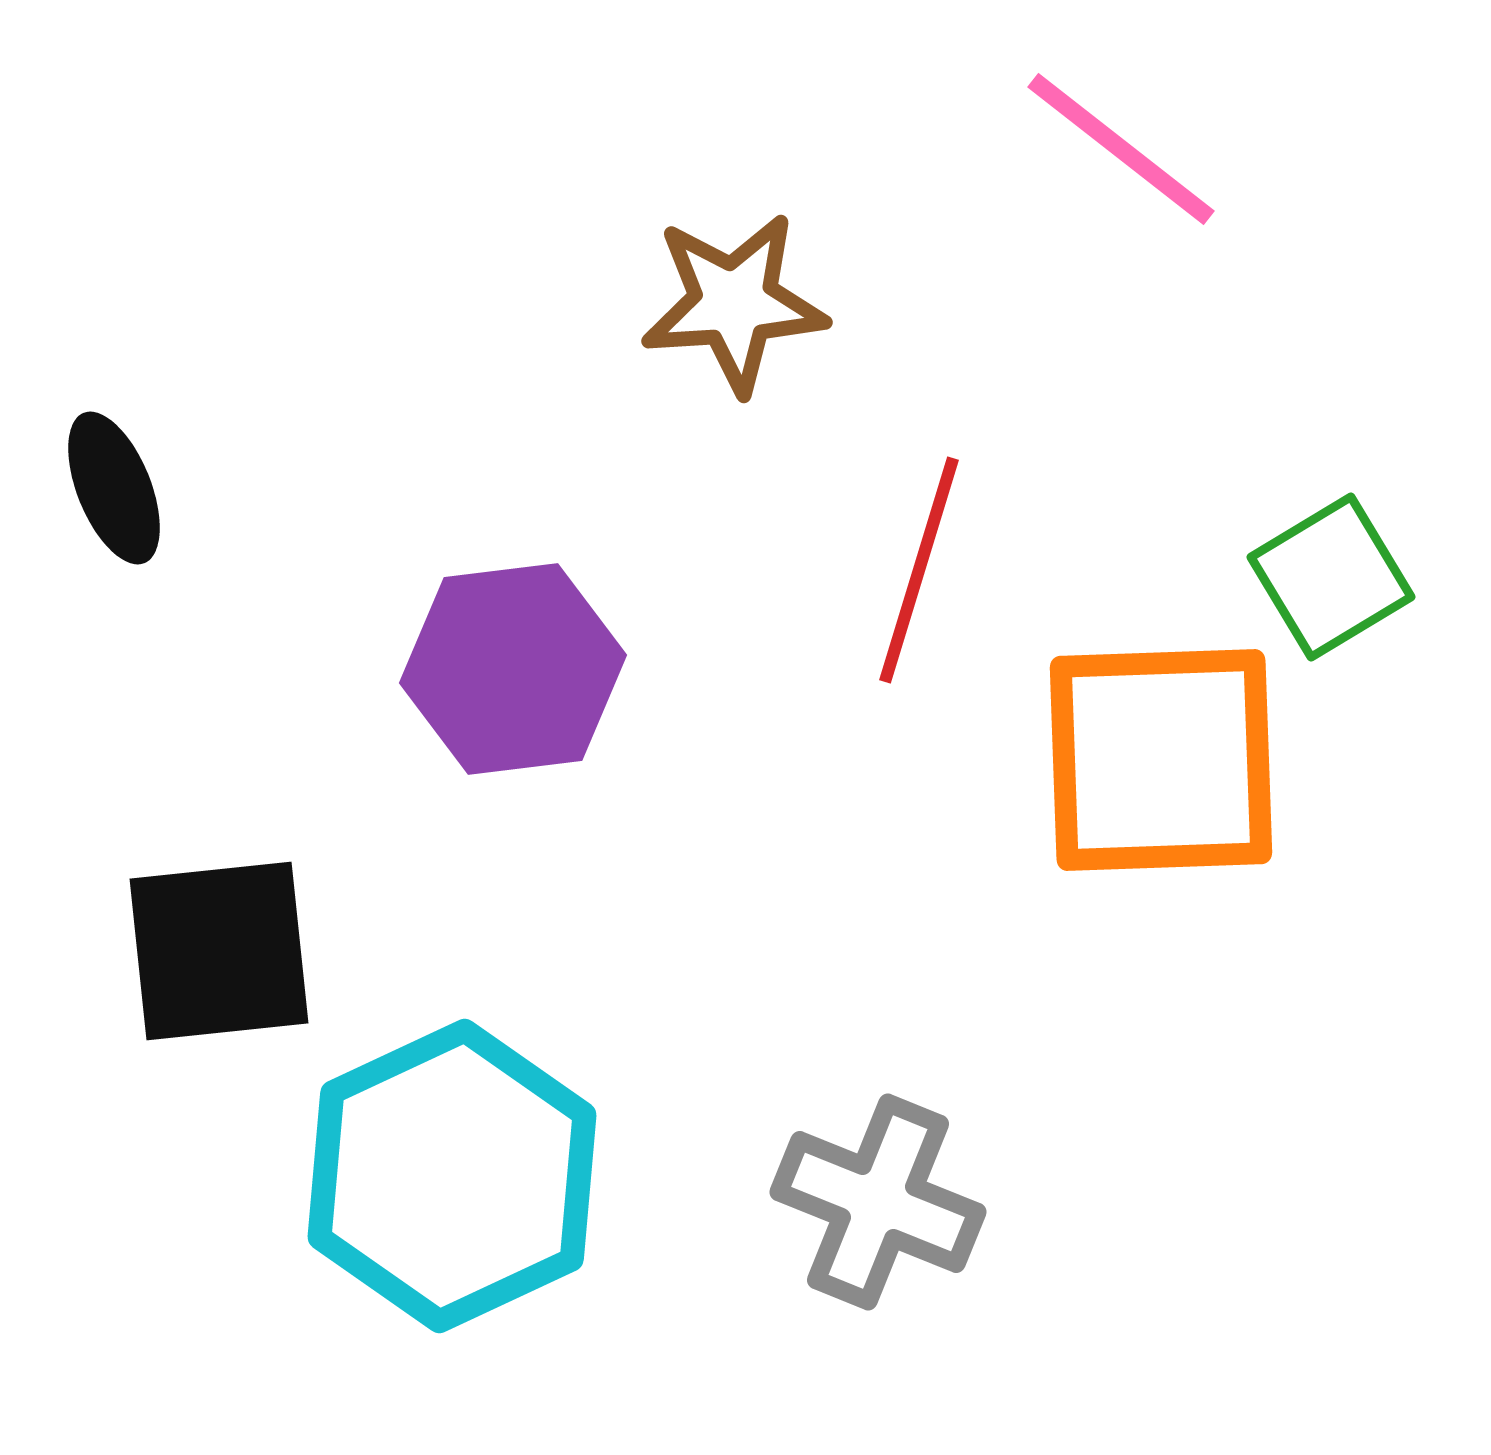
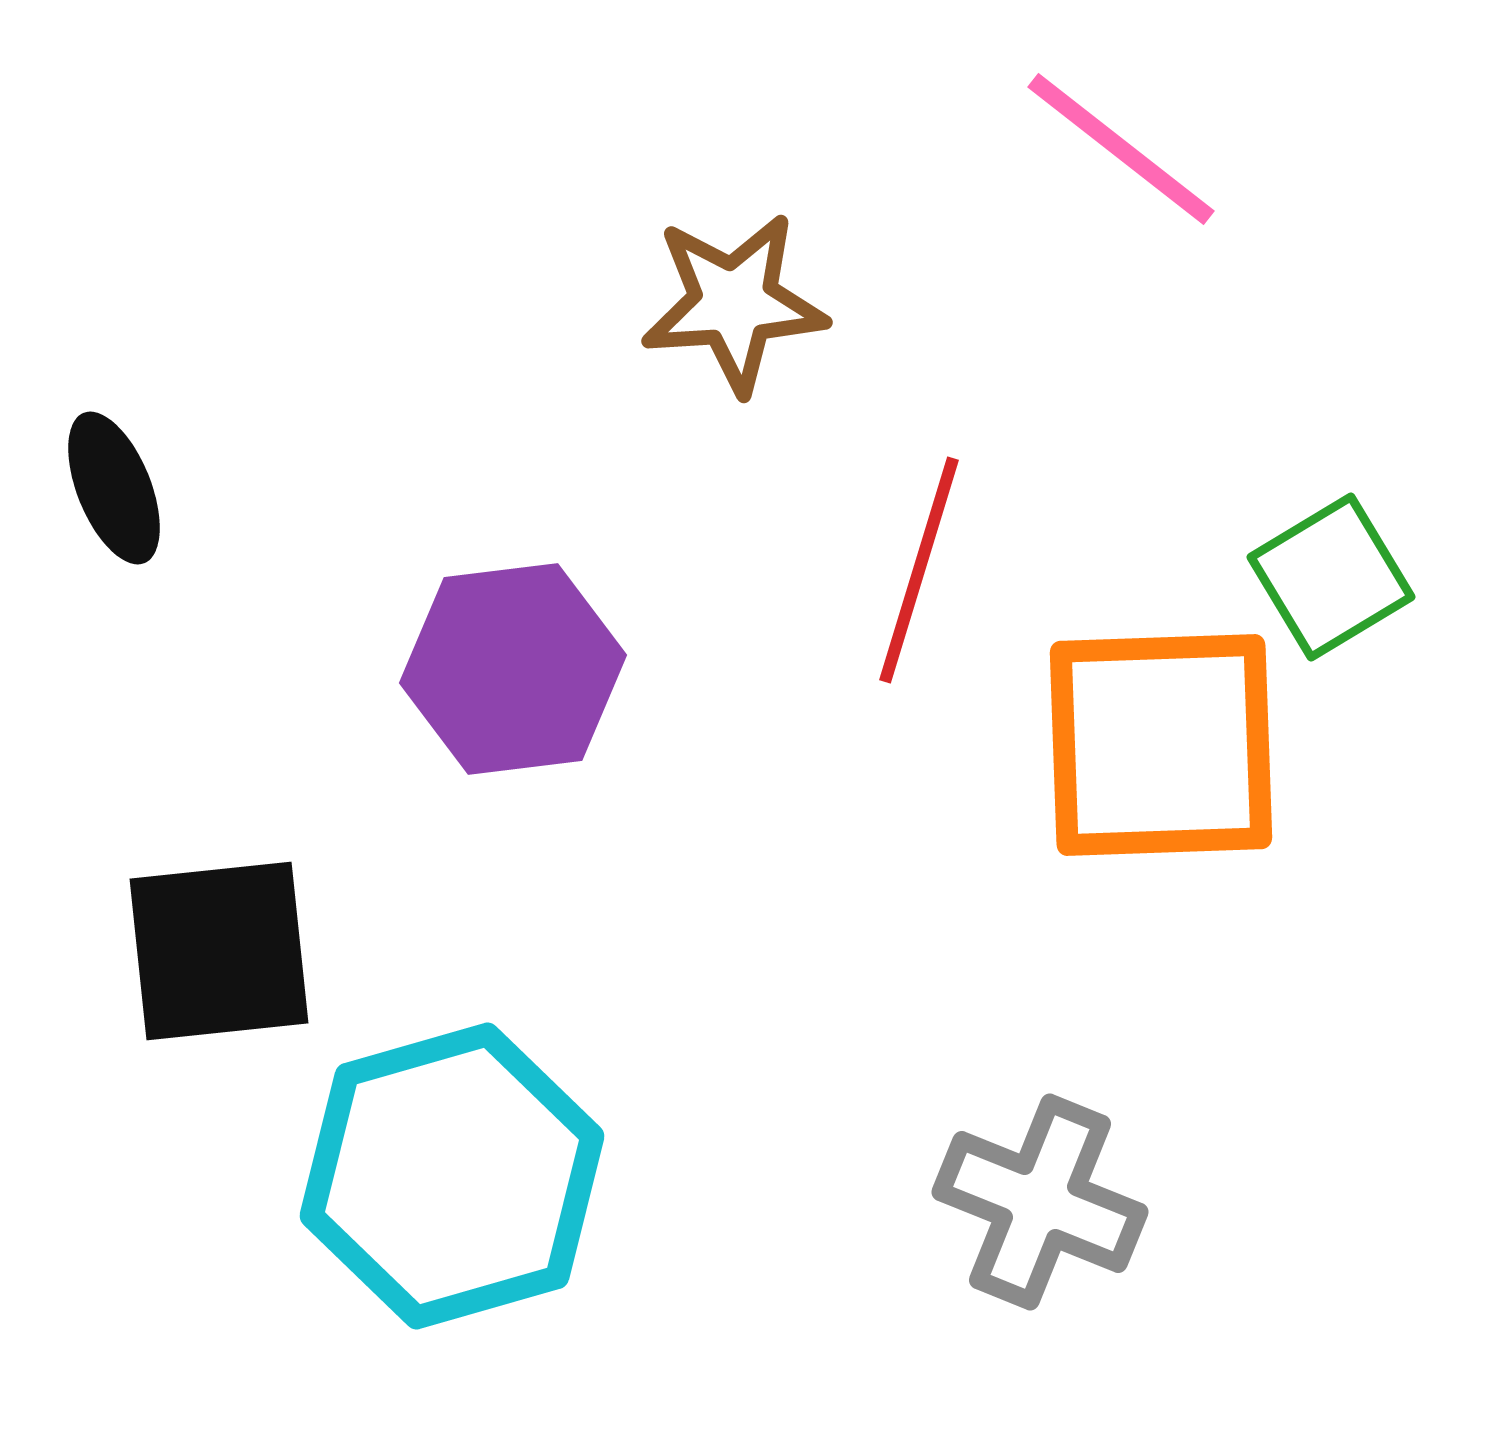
orange square: moved 15 px up
cyan hexagon: rotated 9 degrees clockwise
gray cross: moved 162 px right
